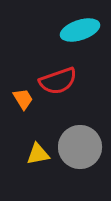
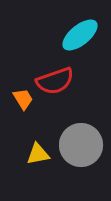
cyan ellipse: moved 5 px down; rotated 21 degrees counterclockwise
red semicircle: moved 3 px left
gray circle: moved 1 px right, 2 px up
